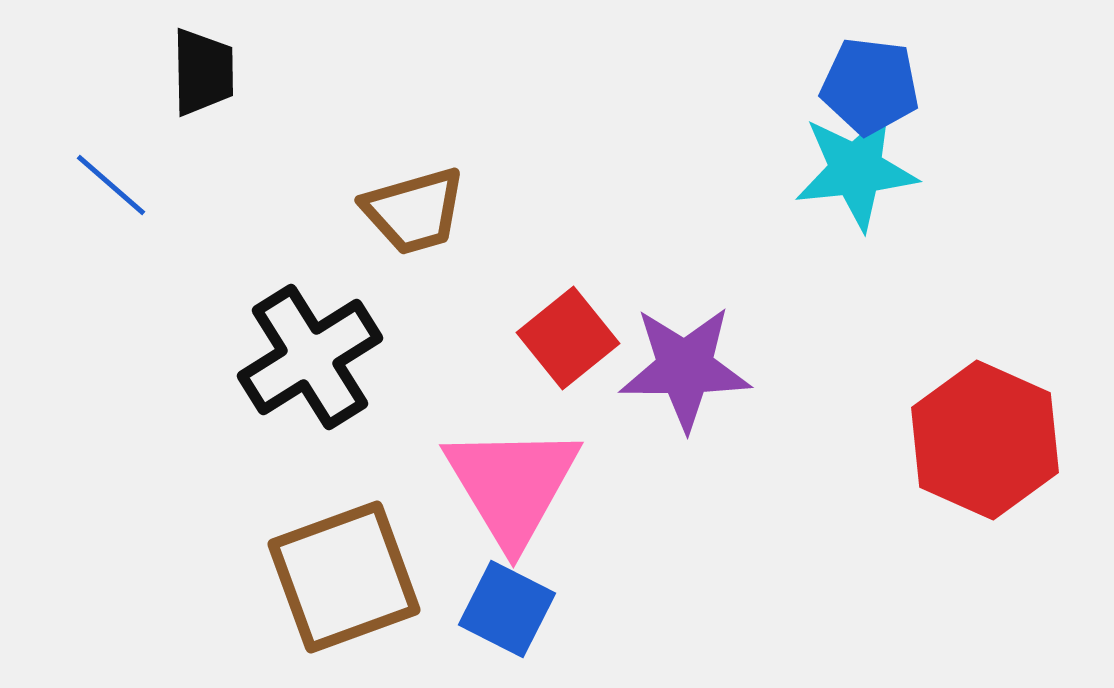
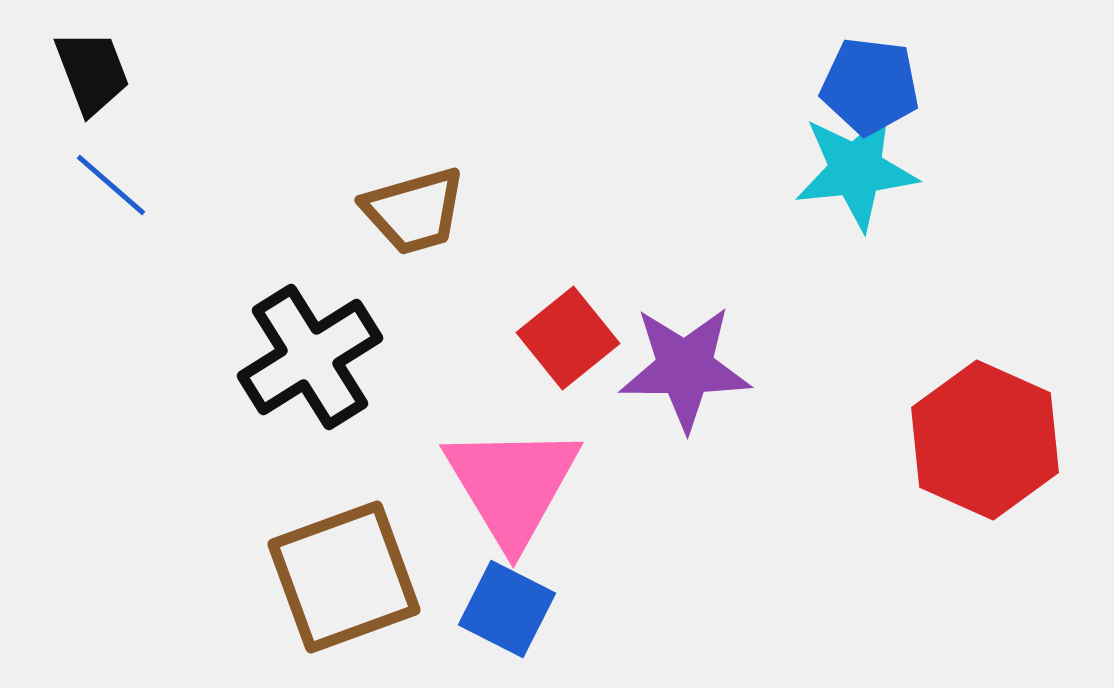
black trapezoid: moved 111 px left; rotated 20 degrees counterclockwise
